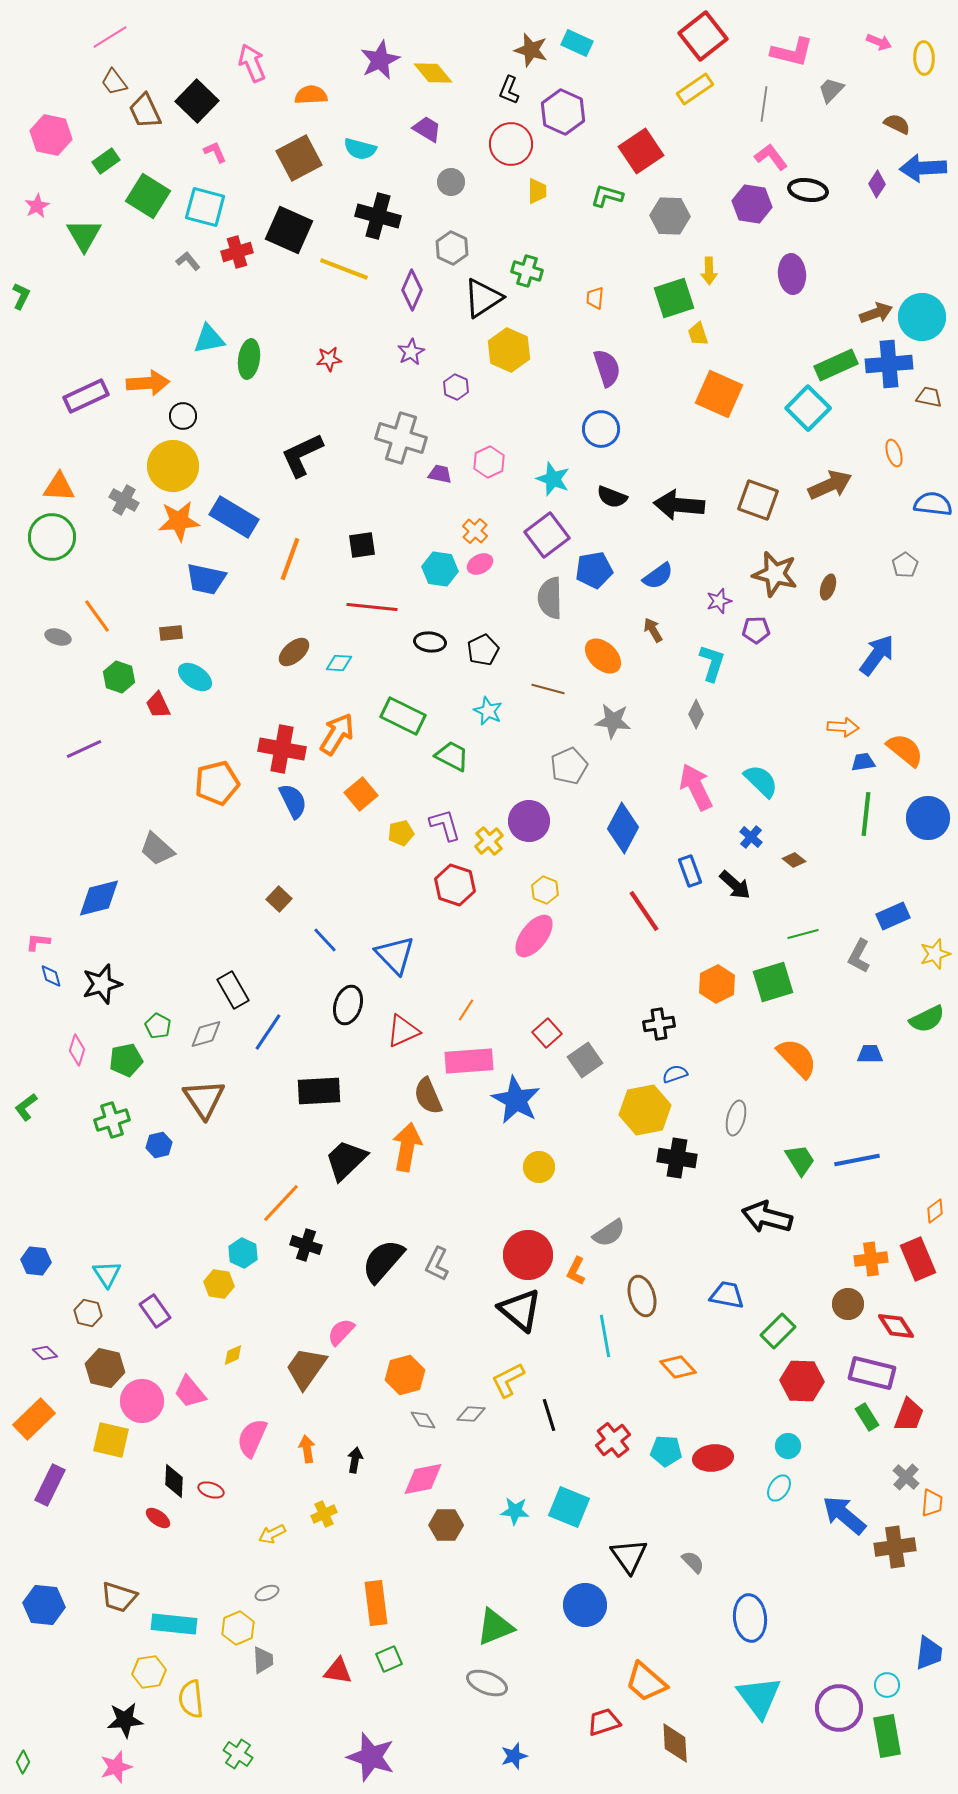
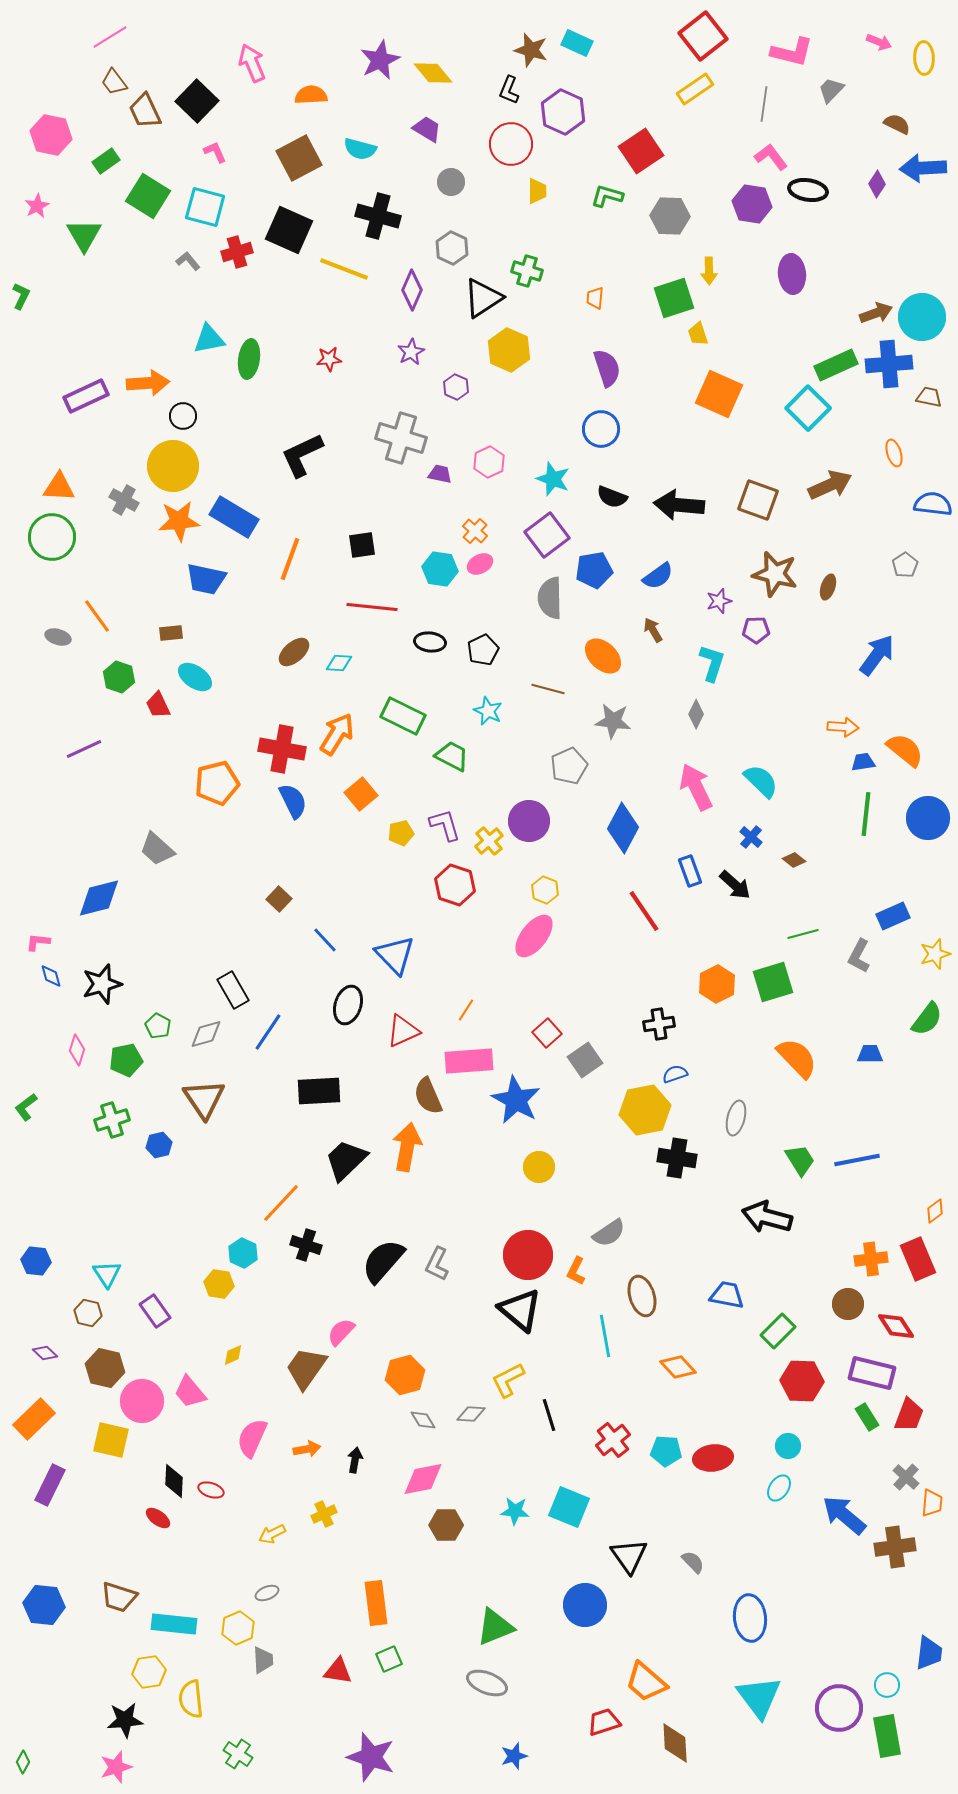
green semicircle at (927, 1019): rotated 27 degrees counterclockwise
orange arrow at (307, 1449): rotated 88 degrees clockwise
